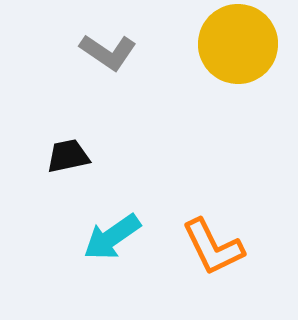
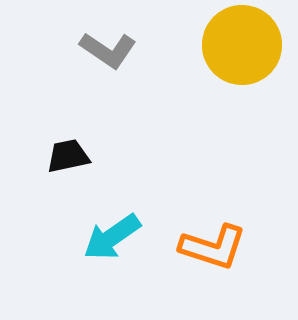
yellow circle: moved 4 px right, 1 px down
gray L-shape: moved 2 px up
orange L-shape: rotated 46 degrees counterclockwise
